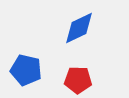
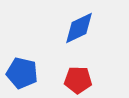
blue pentagon: moved 4 px left, 3 px down
